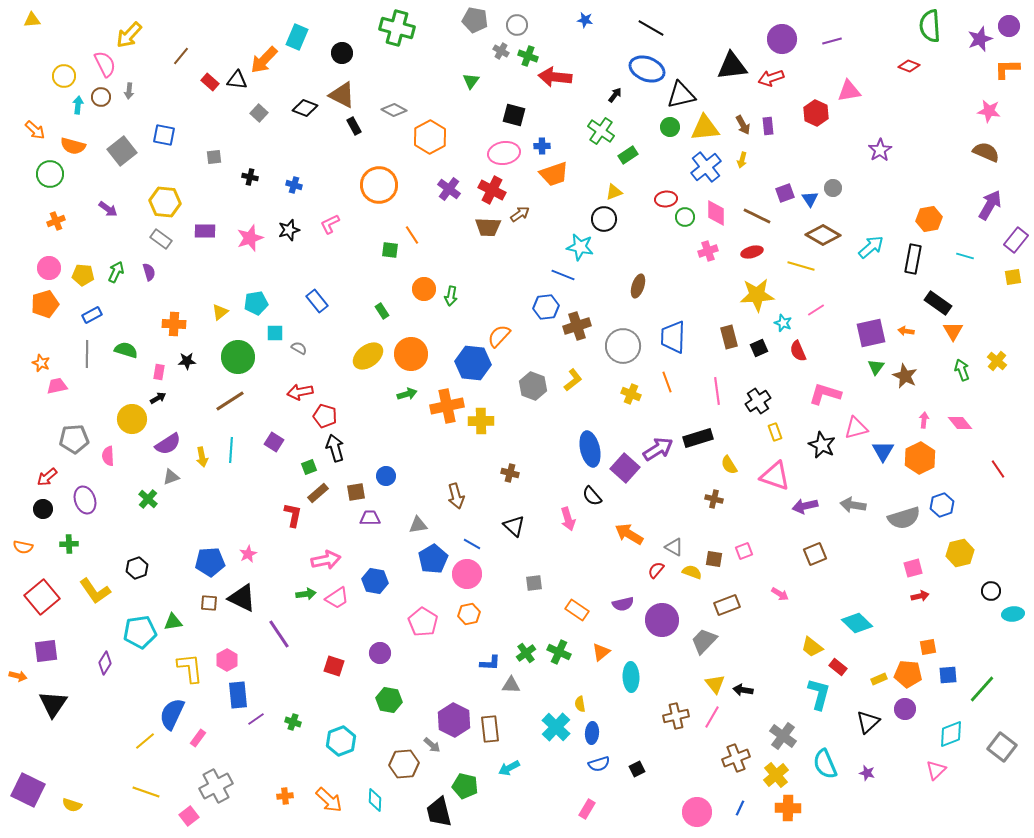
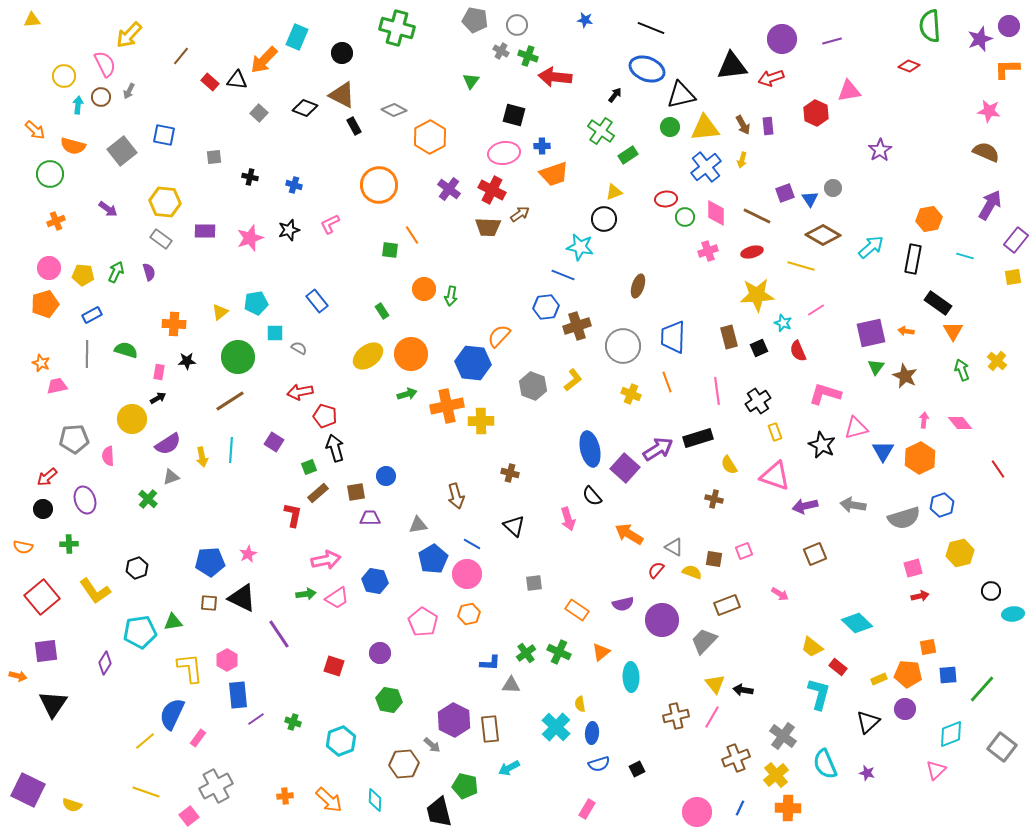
black line at (651, 28): rotated 8 degrees counterclockwise
gray arrow at (129, 91): rotated 21 degrees clockwise
